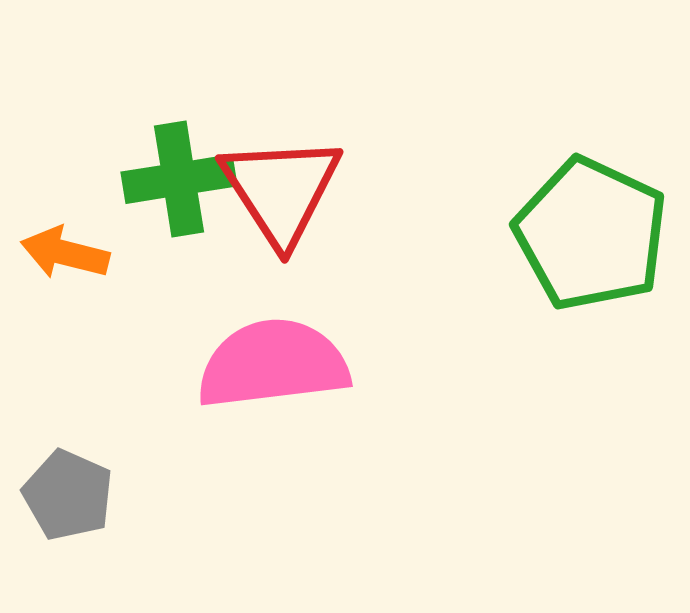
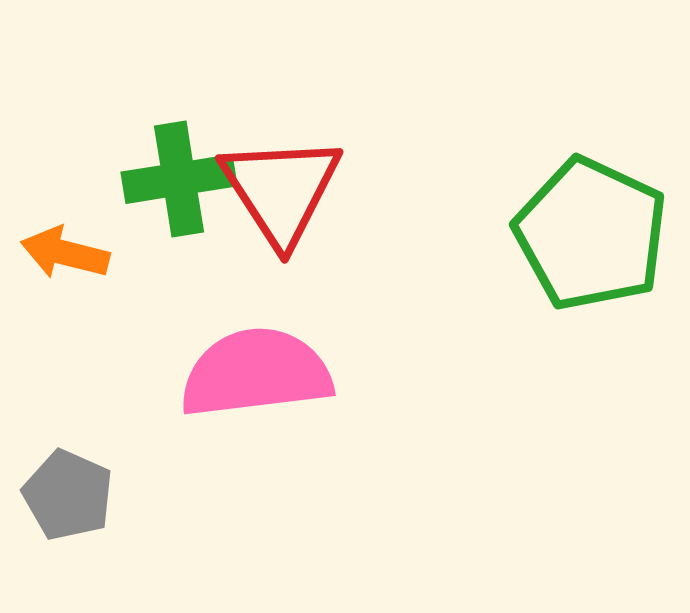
pink semicircle: moved 17 px left, 9 px down
